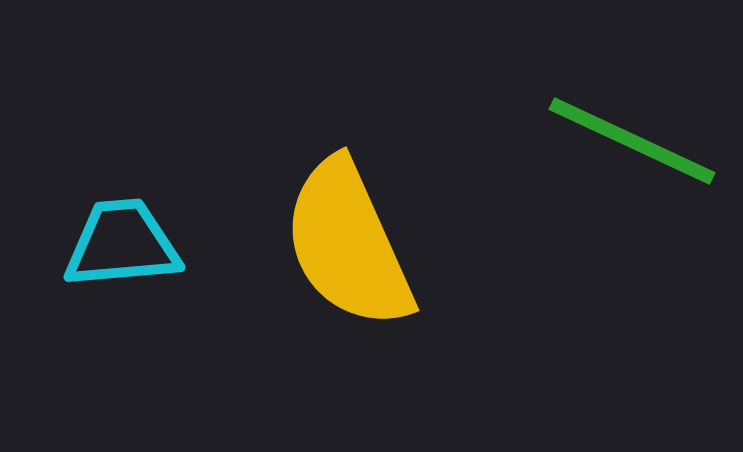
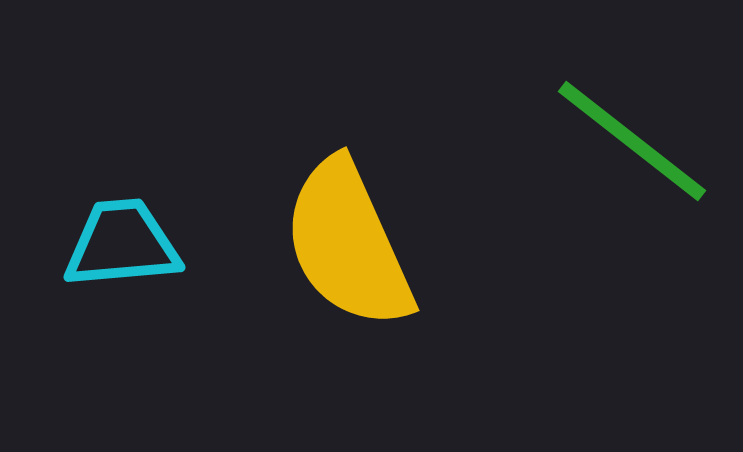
green line: rotated 13 degrees clockwise
